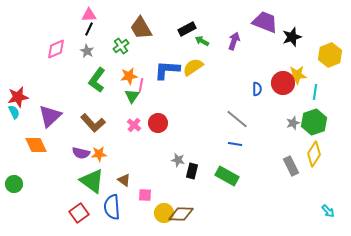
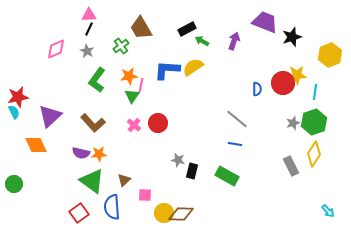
brown triangle at (124, 180): rotated 40 degrees clockwise
